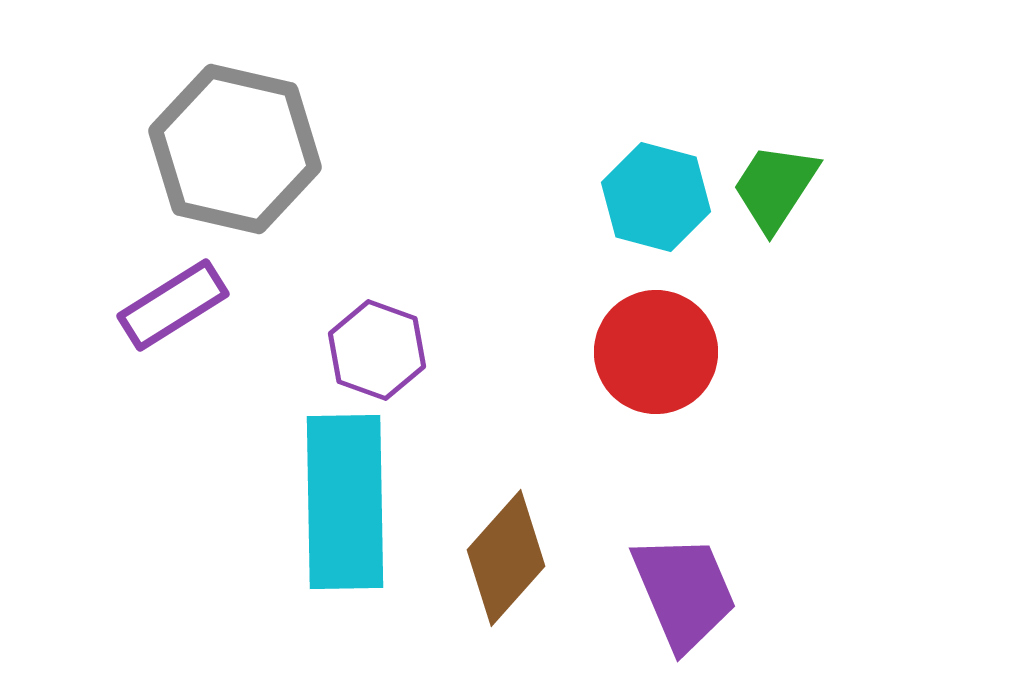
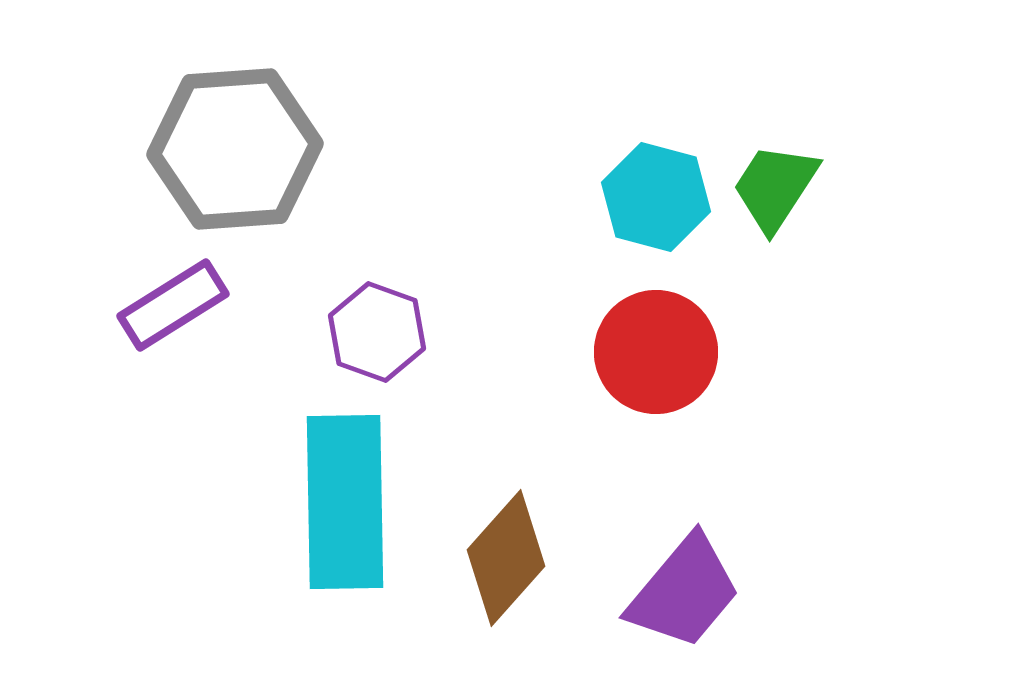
gray hexagon: rotated 17 degrees counterclockwise
purple hexagon: moved 18 px up
purple trapezoid: rotated 63 degrees clockwise
